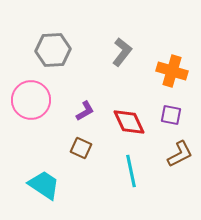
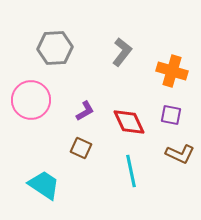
gray hexagon: moved 2 px right, 2 px up
brown L-shape: rotated 52 degrees clockwise
